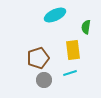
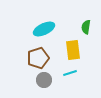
cyan ellipse: moved 11 px left, 14 px down
